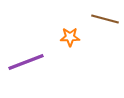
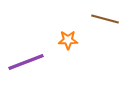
orange star: moved 2 px left, 3 px down
